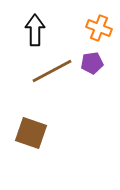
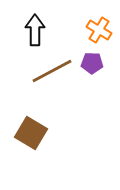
orange cross: moved 2 px down; rotated 10 degrees clockwise
purple pentagon: rotated 10 degrees clockwise
brown square: rotated 12 degrees clockwise
